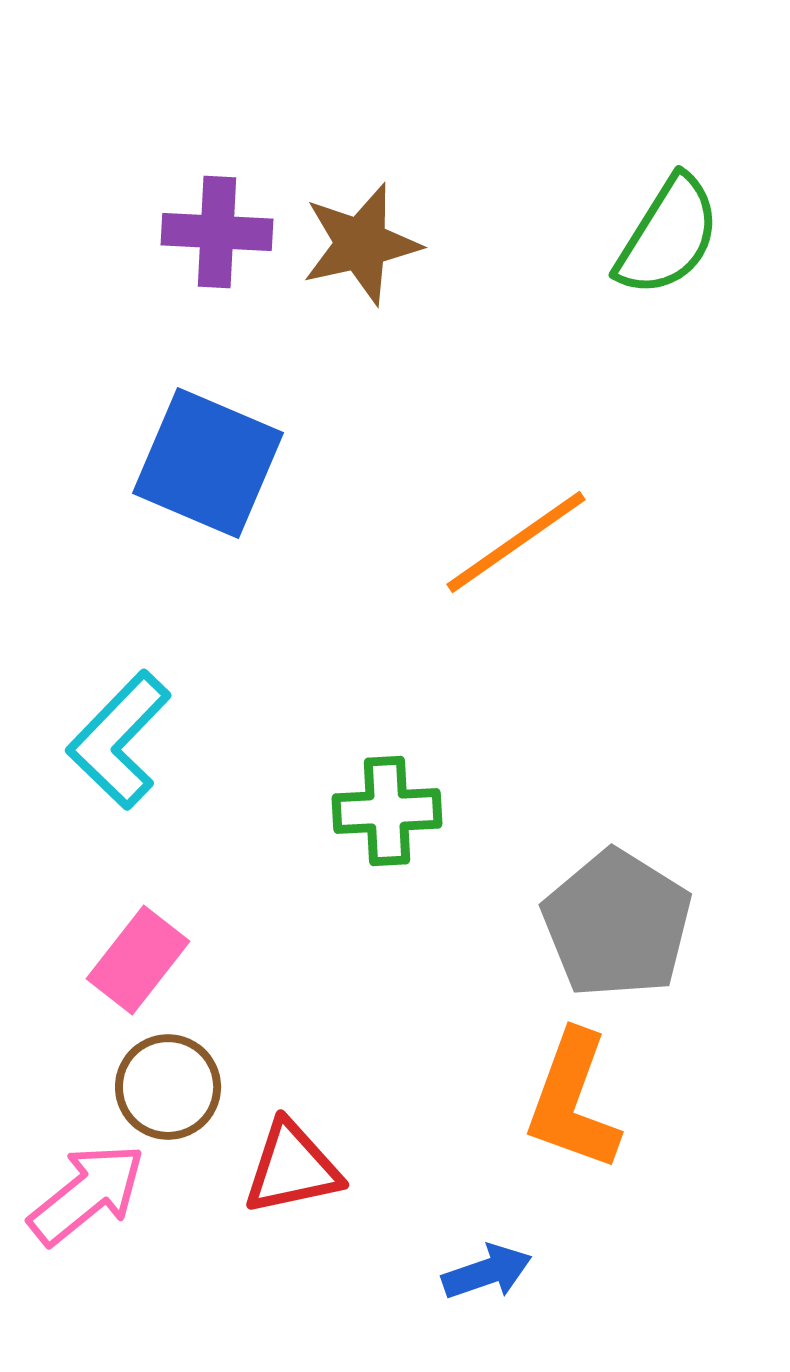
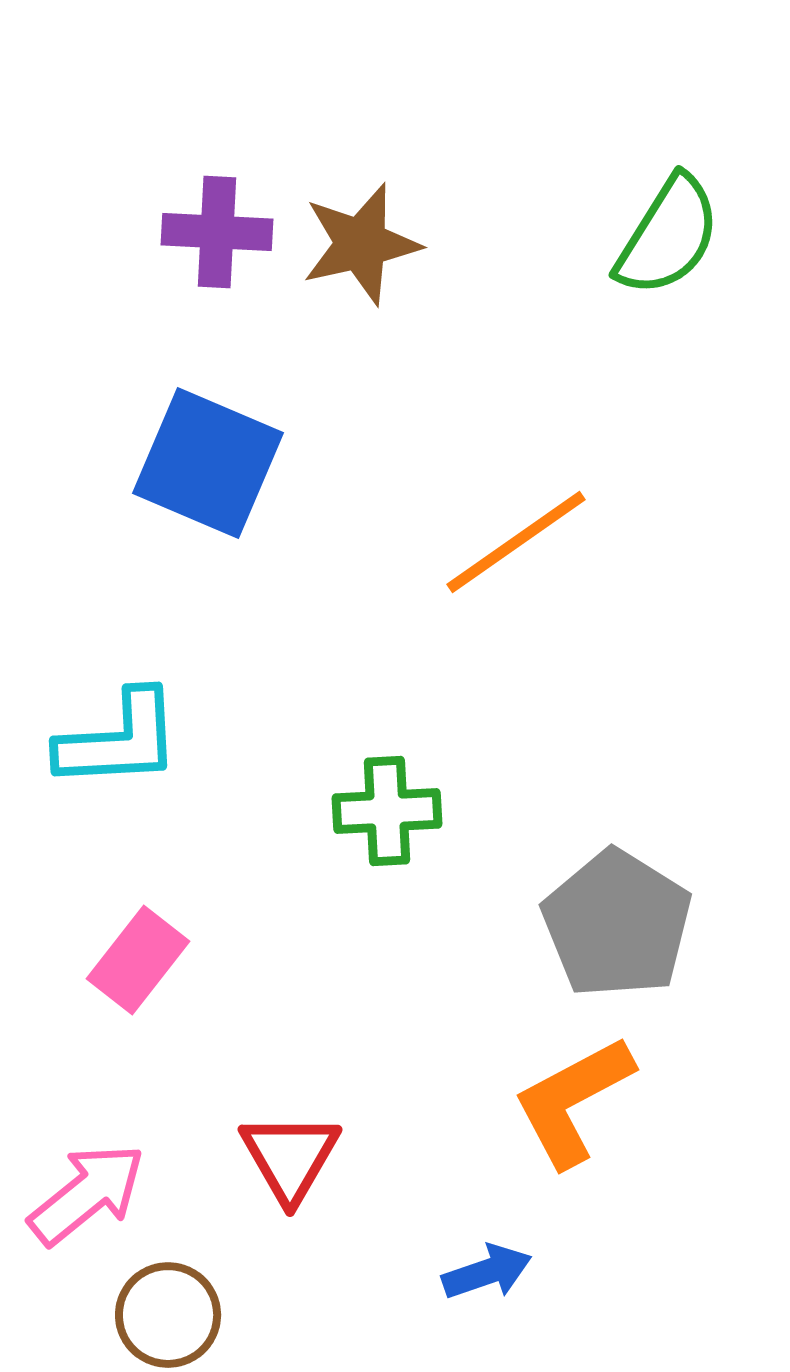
cyan L-shape: rotated 137 degrees counterclockwise
brown circle: moved 228 px down
orange L-shape: rotated 42 degrees clockwise
red triangle: moved 2 px left, 11 px up; rotated 48 degrees counterclockwise
